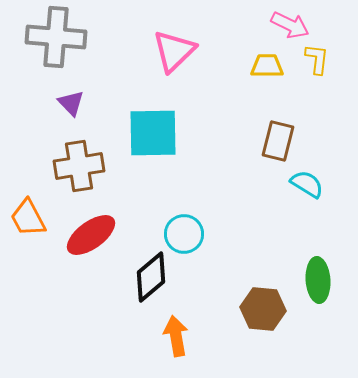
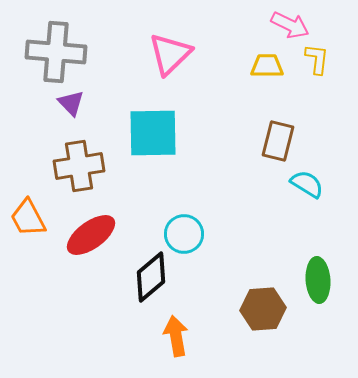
gray cross: moved 15 px down
pink triangle: moved 4 px left, 3 px down
brown hexagon: rotated 9 degrees counterclockwise
